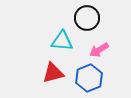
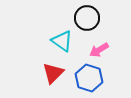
cyan triangle: rotated 30 degrees clockwise
red triangle: rotated 30 degrees counterclockwise
blue hexagon: rotated 20 degrees counterclockwise
